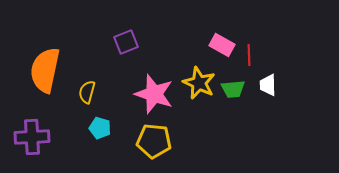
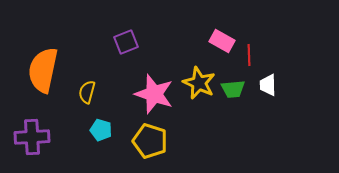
pink rectangle: moved 4 px up
orange semicircle: moved 2 px left
cyan pentagon: moved 1 px right, 2 px down
yellow pentagon: moved 4 px left; rotated 12 degrees clockwise
